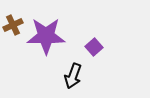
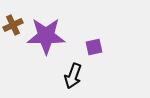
purple square: rotated 30 degrees clockwise
